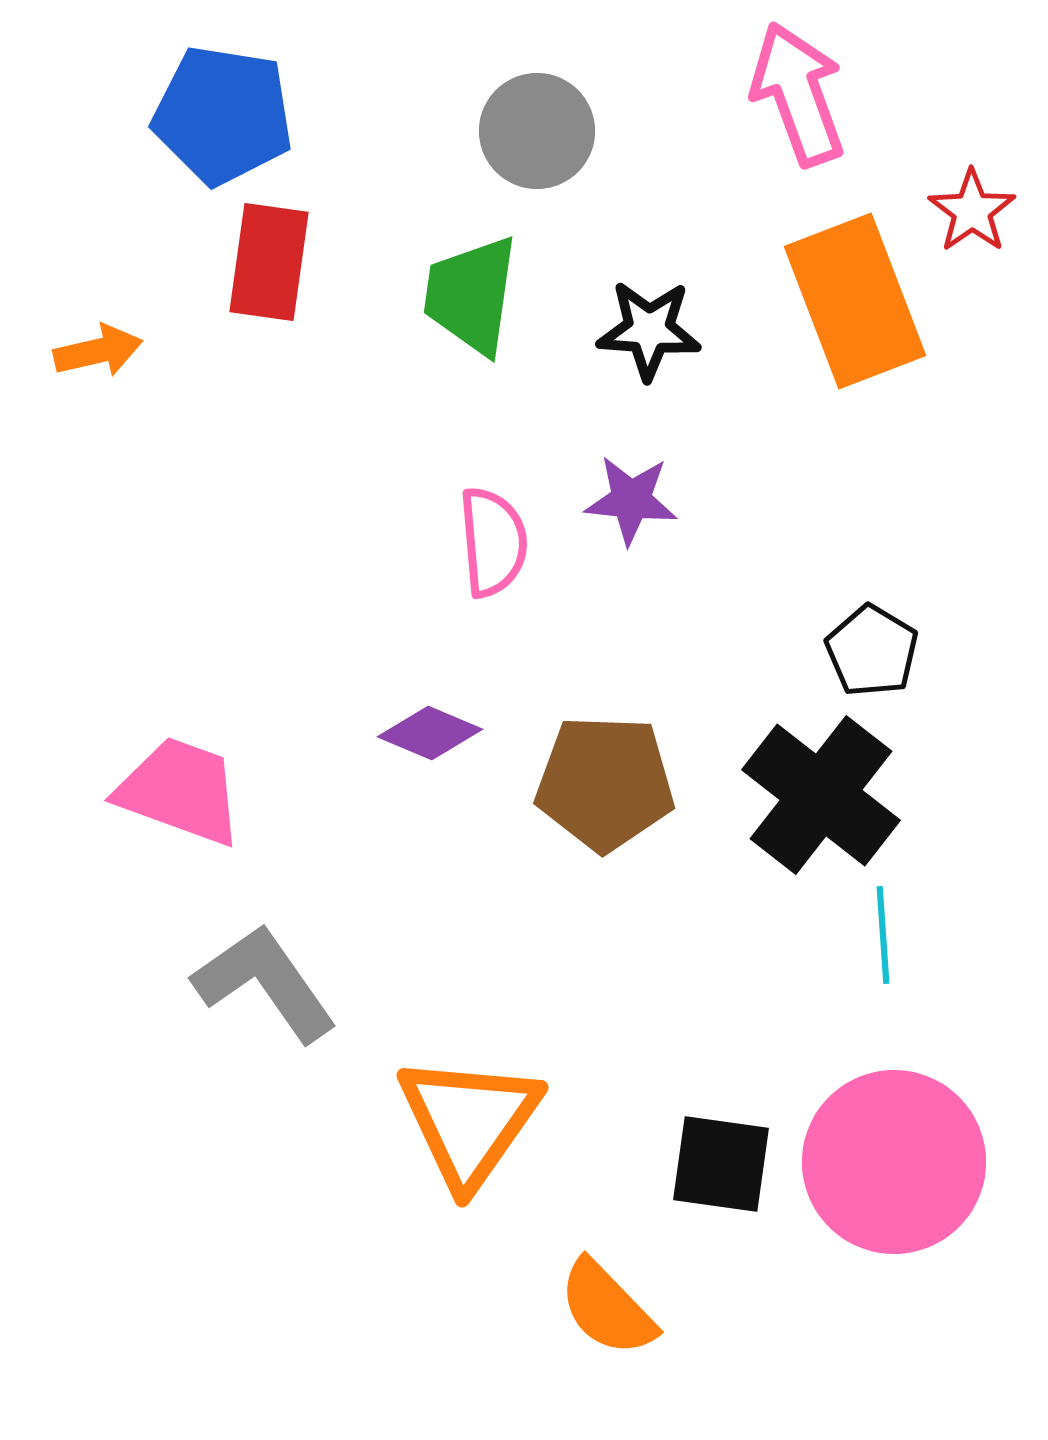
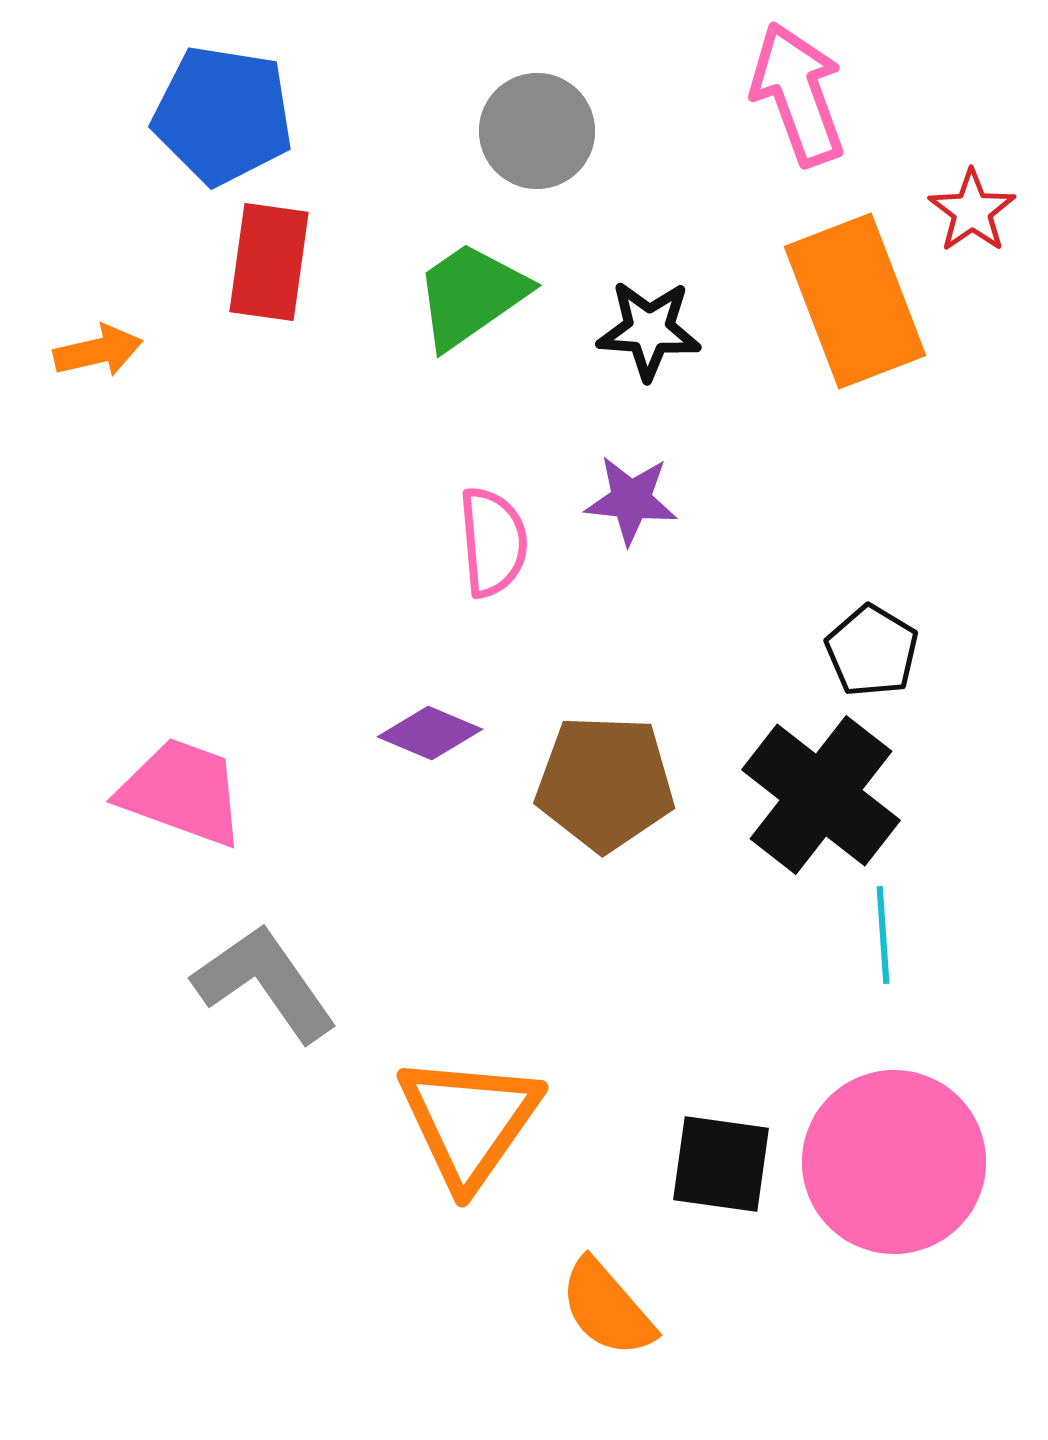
green trapezoid: rotated 47 degrees clockwise
pink trapezoid: moved 2 px right, 1 px down
orange semicircle: rotated 3 degrees clockwise
